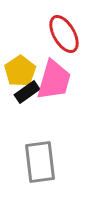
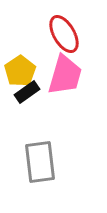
pink trapezoid: moved 11 px right, 5 px up
